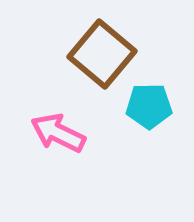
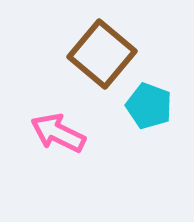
cyan pentagon: rotated 21 degrees clockwise
